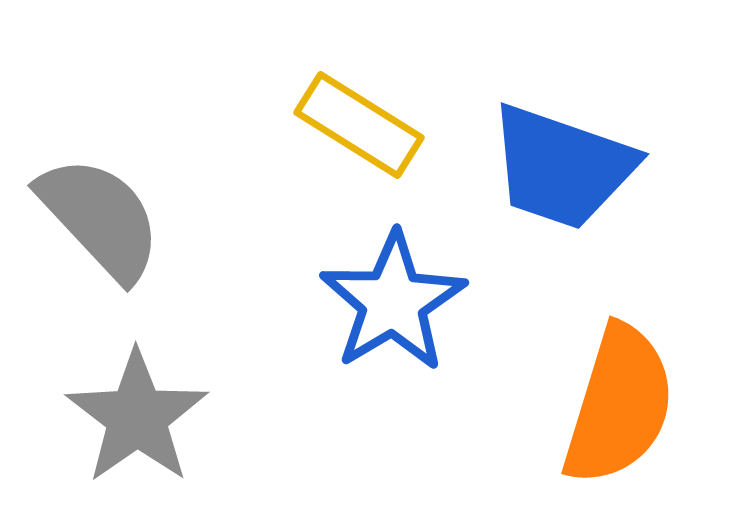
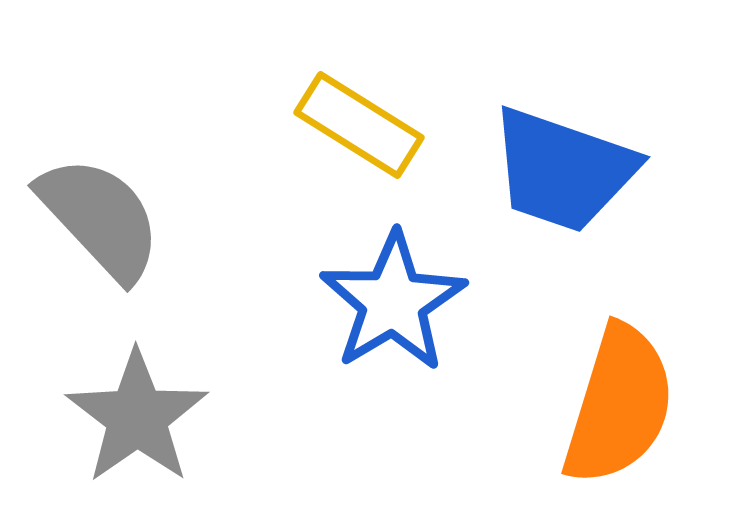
blue trapezoid: moved 1 px right, 3 px down
